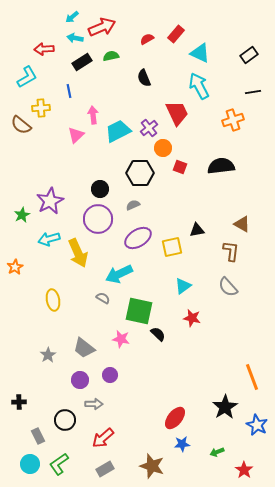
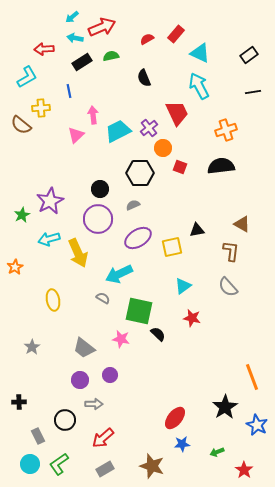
orange cross at (233, 120): moved 7 px left, 10 px down
gray star at (48, 355): moved 16 px left, 8 px up
